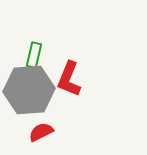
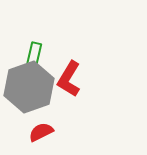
red L-shape: rotated 9 degrees clockwise
gray hexagon: moved 3 px up; rotated 15 degrees counterclockwise
